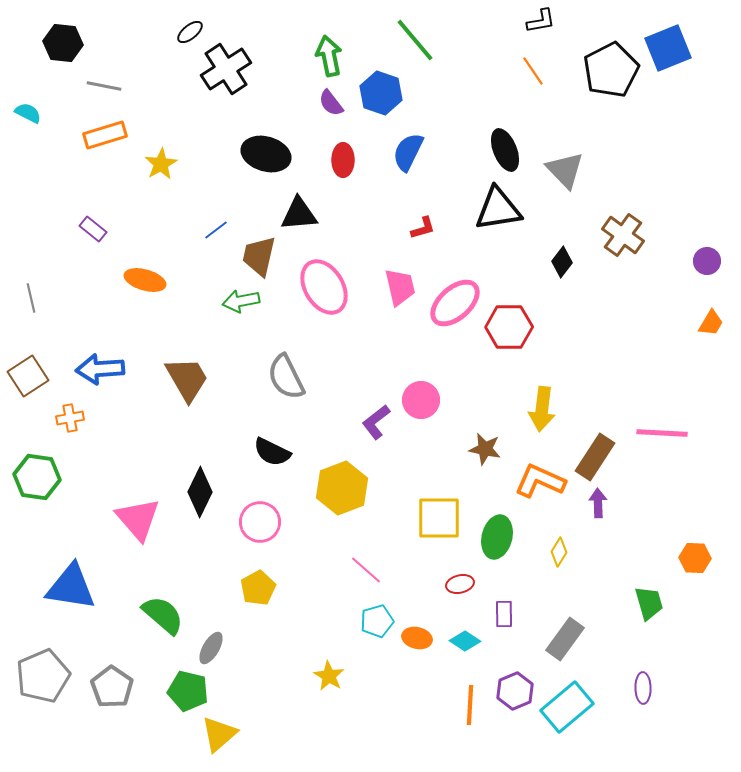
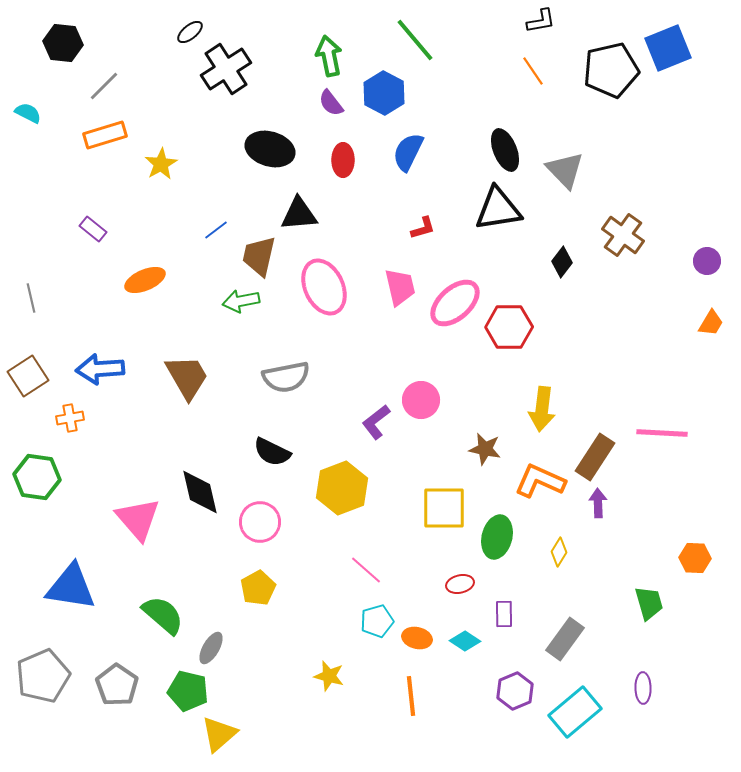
black pentagon at (611, 70): rotated 14 degrees clockwise
gray line at (104, 86): rotated 56 degrees counterclockwise
blue hexagon at (381, 93): moved 3 px right; rotated 9 degrees clockwise
black ellipse at (266, 154): moved 4 px right, 5 px up
orange ellipse at (145, 280): rotated 39 degrees counterclockwise
pink ellipse at (324, 287): rotated 6 degrees clockwise
gray semicircle at (286, 377): rotated 75 degrees counterclockwise
brown trapezoid at (187, 379): moved 2 px up
black diamond at (200, 492): rotated 39 degrees counterclockwise
yellow square at (439, 518): moved 5 px right, 10 px up
yellow star at (329, 676): rotated 16 degrees counterclockwise
gray pentagon at (112, 687): moved 5 px right, 2 px up
orange line at (470, 705): moved 59 px left, 9 px up; rotated 9 degrees counterclockwise
cyan rectangle at (567, 707): moved 8 px right, 5 px down
